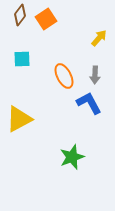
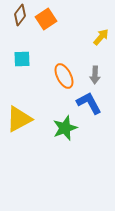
yellow arrow: moved 2 px right, 1 px up
green star: moved 7 px left, 29 px up
